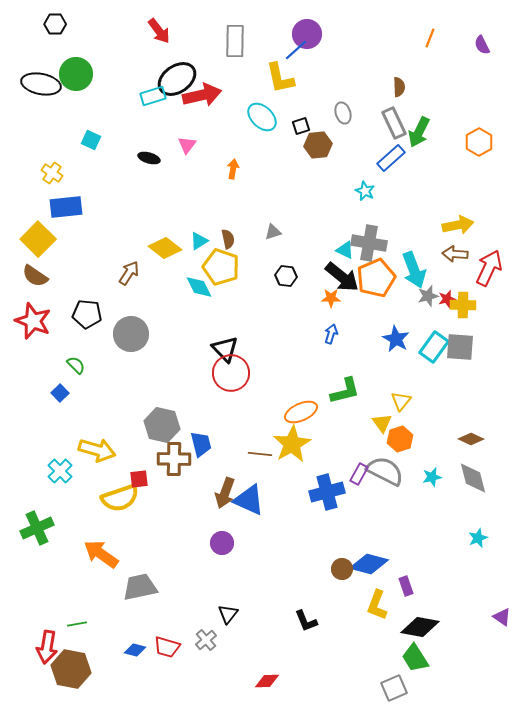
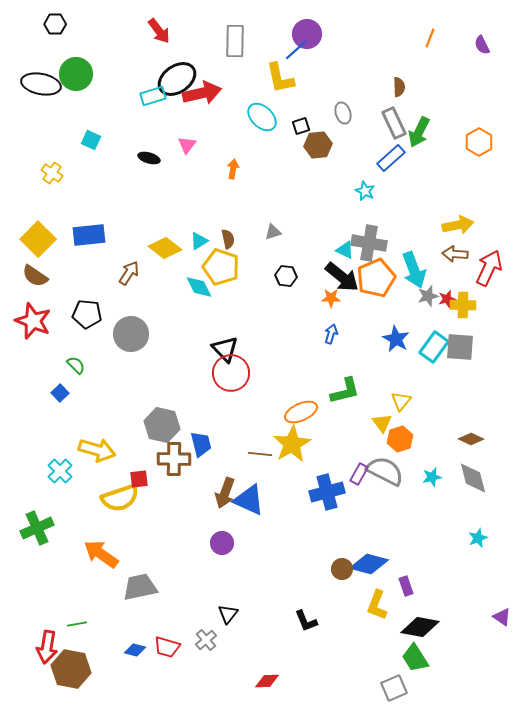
red arrow at (202, 95): moved 2 px up
blue rectangle at (66, 207): moved 23 px right, 28 px down
